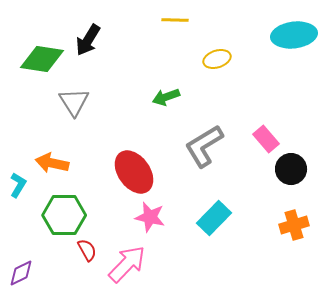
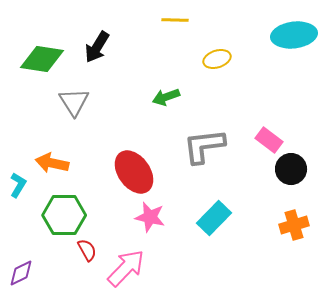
black arrow: moved 9 px right, 7 px down
pink rectangle: moved 3 px right, 1 px down; rotated 12 degrees counterclockwise
gray L-shape: rotated 24 degrees clockwise
pink arrow: moved 1 px left, 4 px down
